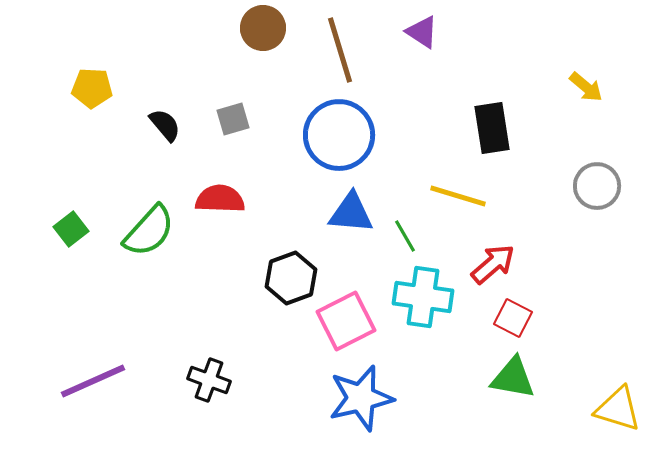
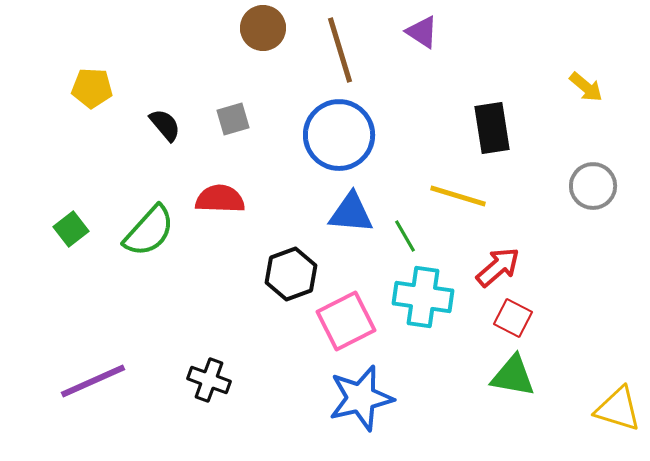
gray circle: moved 4 px left
red arrow: moved 5 px right, 3 px down
black hexagon: moved 4 px up
green triangle: moved 2 px up
